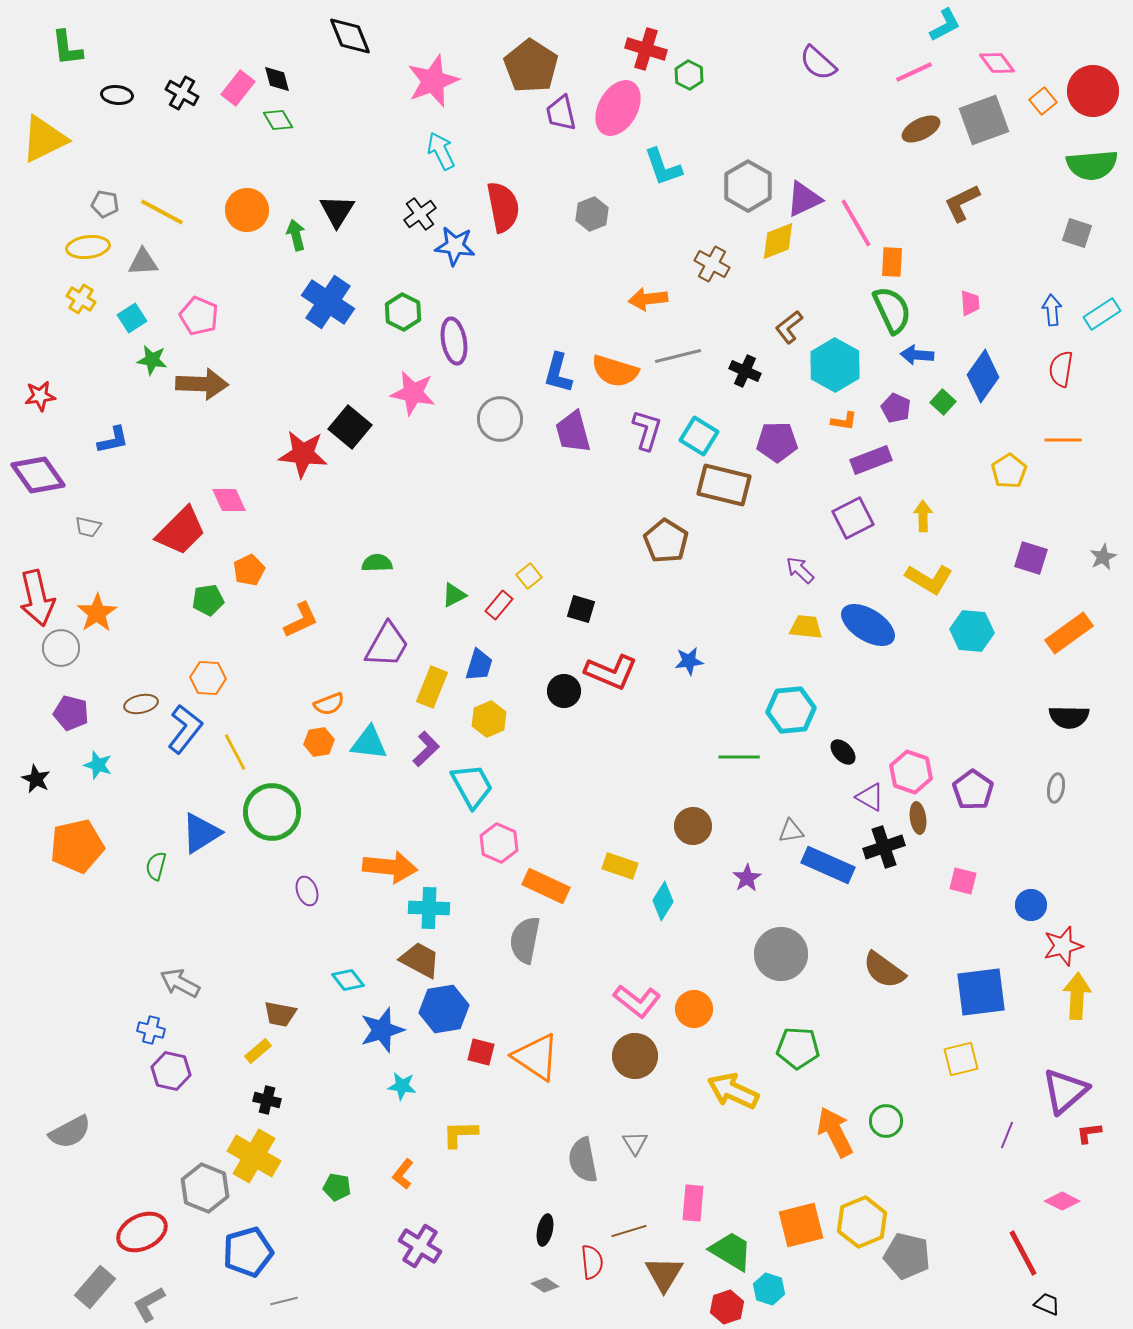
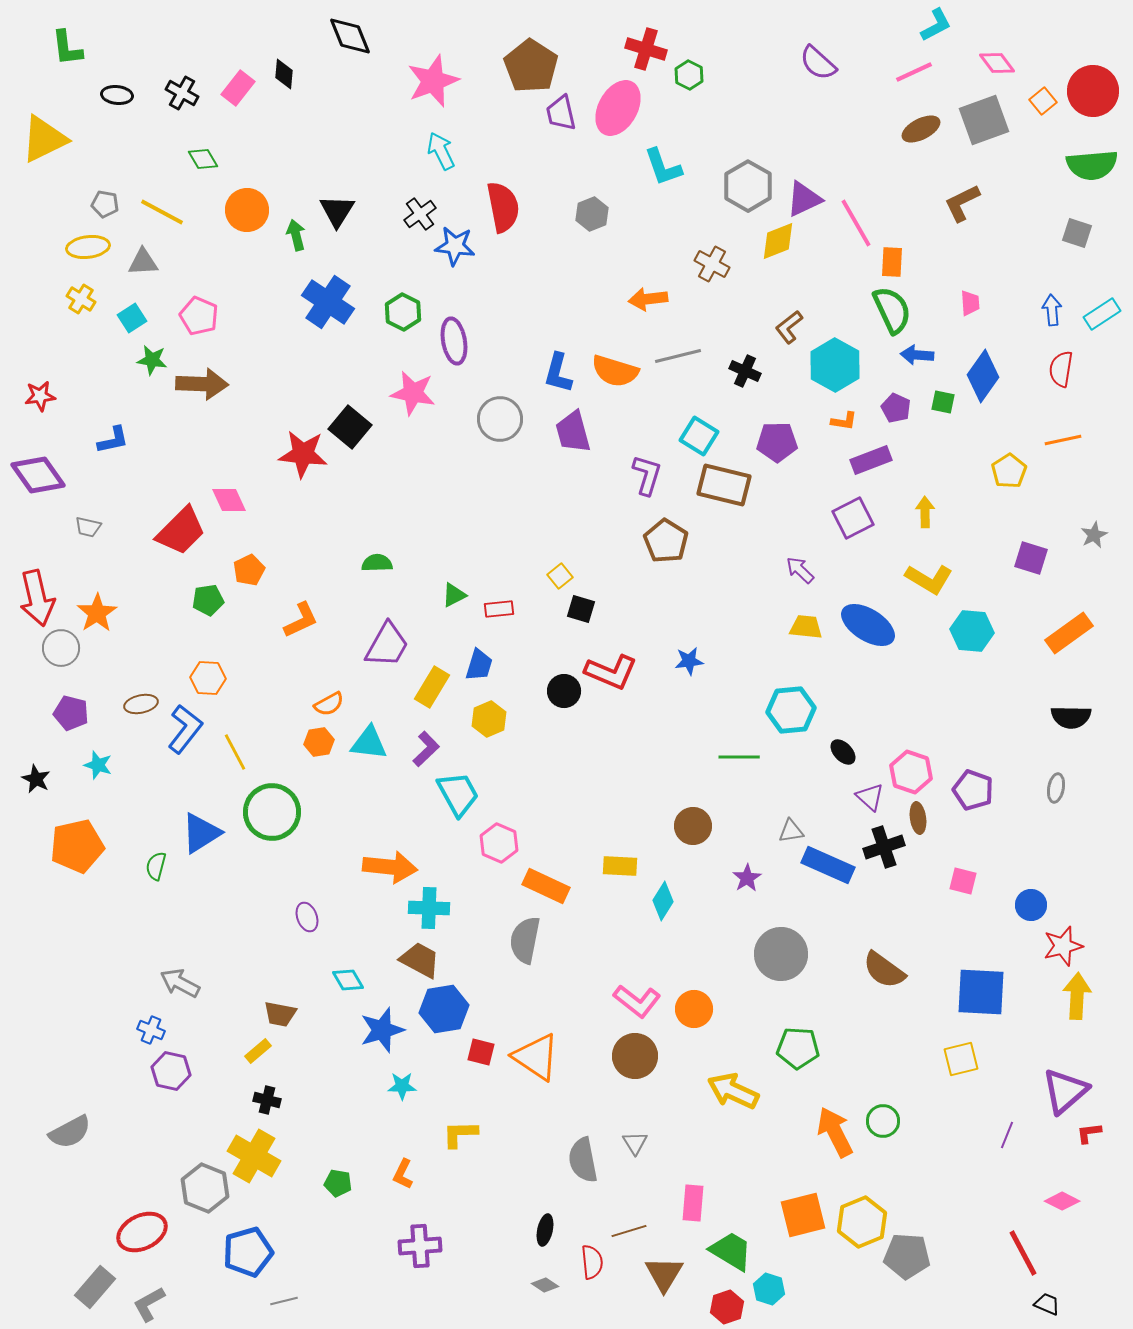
cyan L-shape at (945, 25): moved 9 px left
black diamond at (277, 79): moved 7 px right, 5 px up; rotated 20 degrees clockwise
green diamond at (278, 120): moved 75 px left, 39 px down
green square at (943, 402): rotated 30 degrees counterclockwise
purple L-shape at (647, 430): moved 45 px down
orange line at (1063, 440): rotated 12 degrees counterclockwise
yellow arrow at (923, 516): moved 2 px right, 4 px up
gray star at (1103, 557): moved 9 px left, 22 px up
yellow square at (529, 576): moved 31 px right
red rectangle at (499, 605): moved 4 px down; rotated 44 degrees clockwise
yellow rectangle at (432, 687): rotated 9 degrees clockwise
orange semicircle at (329, 704): rotated 8 degrees counterclockwise
black semicircle at (1069, 717): moved 2 px right
cyan trapezoid at (472, 786): moved 14 px left, 8 px down
purple pentagon at (973, 790): rotated 15 degrees counterclockwise
purple triangle at (870, 797): rotated 12 degrees clockwise
yellow rectangle at (620, 866): rotated 16 degrees counterclockwise
purple ellipse at (307, 891): moved 26 px down
cyan diamond at (348, 980): rotated 8 degrees clockwise
blue square at (981, 992): rotated 10 degrees clockwise
blue cross at (151, 1030): rotated 8 degrees clockwise
cyan star at (402, 1086): rotated 8 degrees counterclockwise
green circle at (886, 1121): moved 3 px left
orange L-shape at (403, 1174): rotated 12 degrees counterclockwise
green pentagon at (337, 1187): moved 1 px right, 4 px up
orange square at (801, 1225): moved 2 px right, 10 px up
purple cross at (420, 1246): rotated 36 degrees counterclockwise
gray pentagon at (907, 1256): rotated 9 degrees counterclockwise
